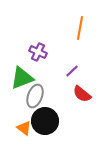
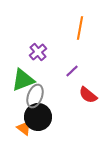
purple cross: rotated 24 degrees clockwise
green triangle: moved 1 px right, 2 px down
red semicircle: moved 6 px right, 1 px down
black circle: moved 7 px left, 4 px up
